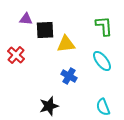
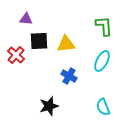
black square: moved 6 px left, 11 px down
cyan ellipse: rotated 65 degrees clockwise
